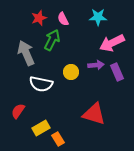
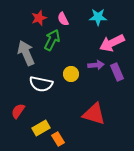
yellow circle: moved 2 px down
